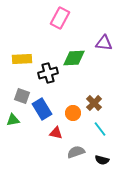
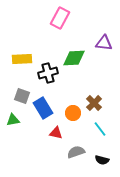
blue rectangle: moved 1 px right, 1 px up
